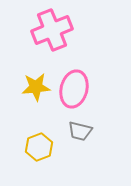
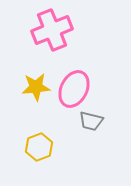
pink ellipse: rotated 12 degrees clockwise
gray trapezoid: moved 11 px right, 10 px up
